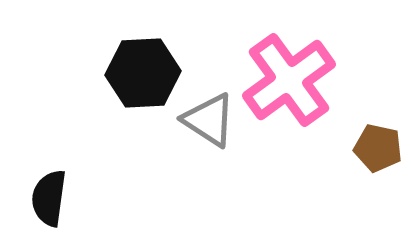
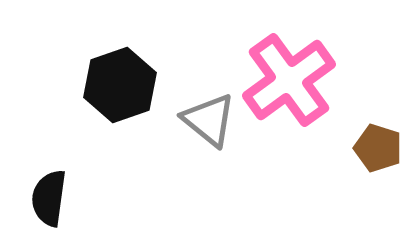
black hexagon: moved 23 px left, 12 px down; rotated 16 degrees counterclockwise
gray triangle: rotated 6 degrees clockwise
brown pentagon: rotated 6 degrees clockwise
